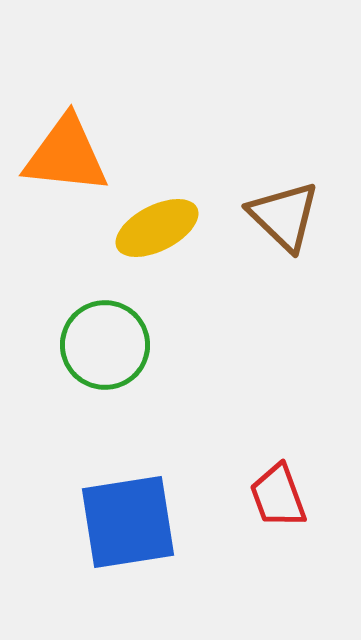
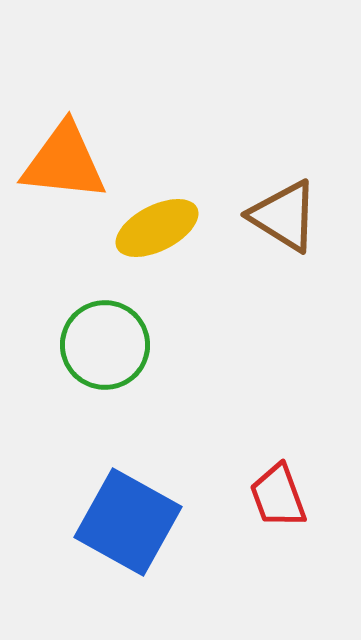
orange triangle: moved 2 px left, 7 px down
brown triangle: rotated 12 degrees counterclockwise
blue square: rotated 38 degrees clockwise
